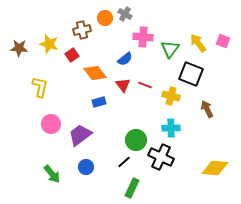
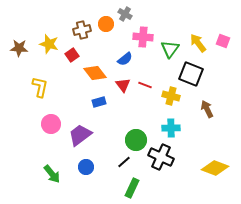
orange circle: moved 1 px right, 6 px down
yellow diamond: rotated 16 degrees clockwise
